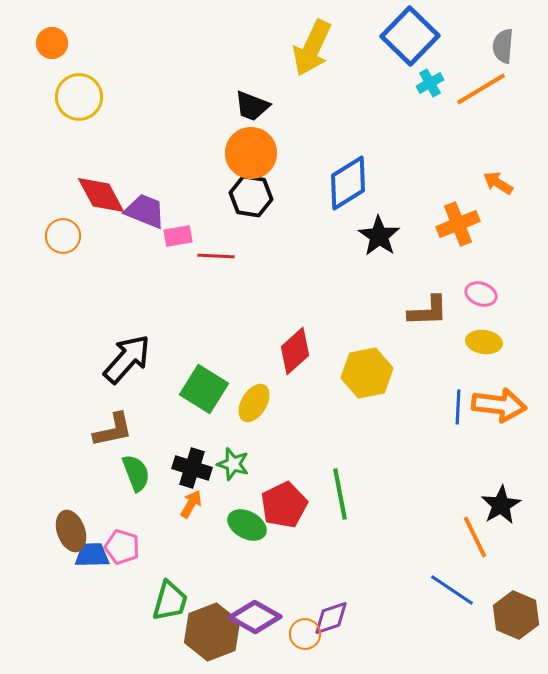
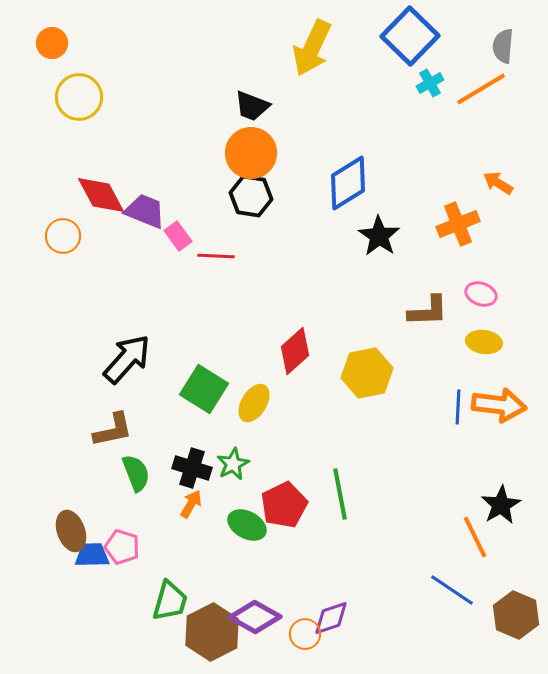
pink rectangle at (178, 236): rotated 64 degrees clockwise
green star at (233, 464): rotated 28 degrees clockwise
brown hexagon at (212, 632): rotated 6 degrees counterclockwise
